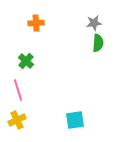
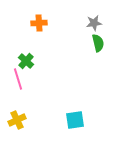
orange cross: moved 3 px right
green semicircle: rotated 18 degrees counterclockwise
pink line: moved 11 px up
